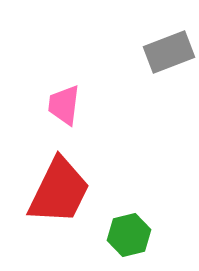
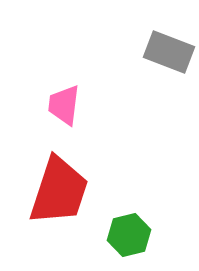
gray rectangle: rotated 42 degrees clockwise
red trapezoid: rotated 8 degrees counterclockwise
